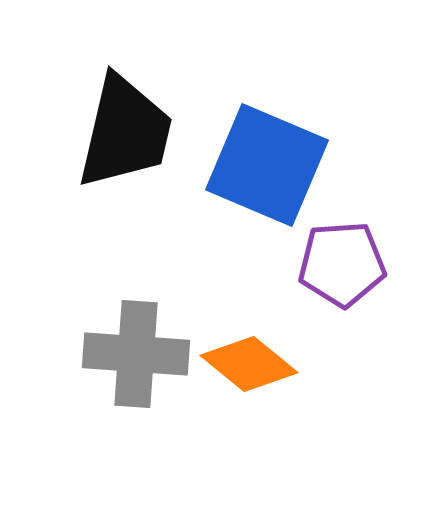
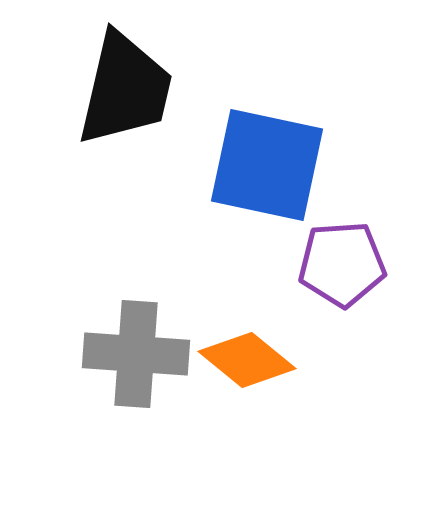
black trapezoid: moved 43 px up
blue square: rotated 11 degrees counterclockwise
orange diamond: moved 2 px left, 4 px up
